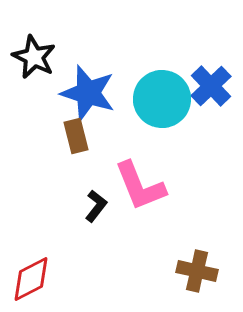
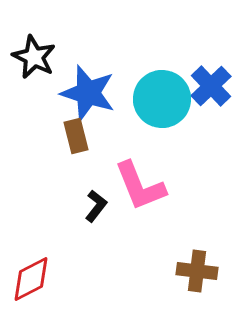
brown cross: rotated 6 degrees counterclockwise
